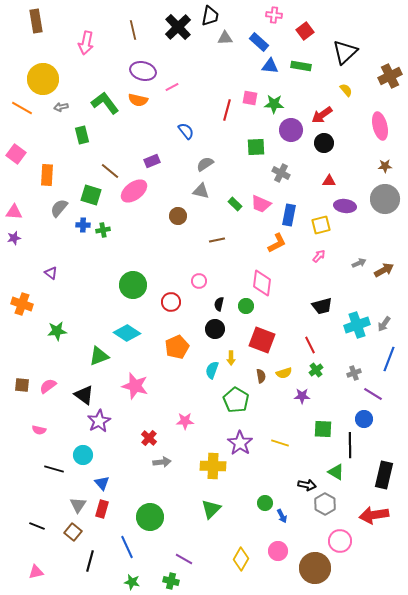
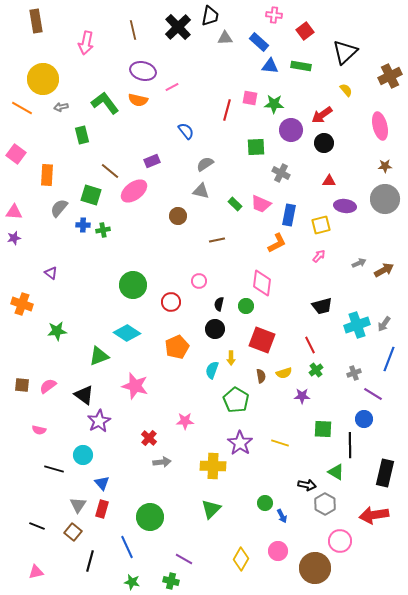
black rectangle at (384, 475): moved 1 px right, 2 px up
